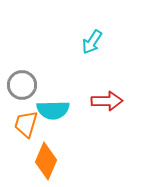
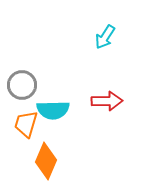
cyan arrow: moved 13 px right, 5 px up
